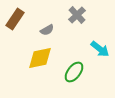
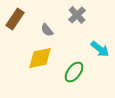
gray semicircle: rotated 80 degrees clockwise
